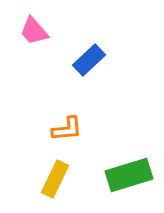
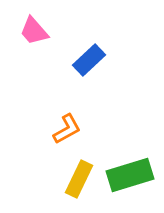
orange L-shape: rotated 24 degrees counterclockwise
green rectangle: moved 1 px right
yellow rectangle: moved 24 px right
